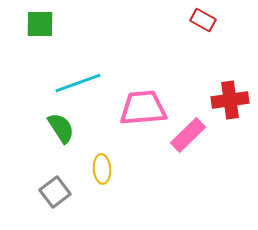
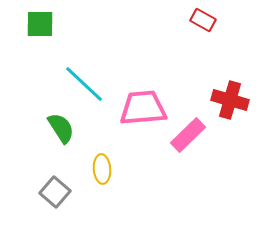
cyan line: moved 6 px right, 1 px down; rotated 63 degrees clockwise
red cross: rotated 24 degrees clockwise
gray square: rotated 12 degrees counterclockwise
